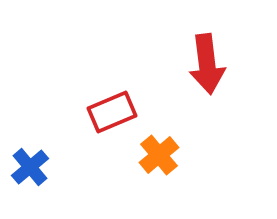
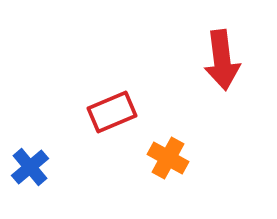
red arrow: moved 15 px right, 4 px up
orange cross: moved 9 px right, 3 px down; rotated 21 degrees counterclockwise
